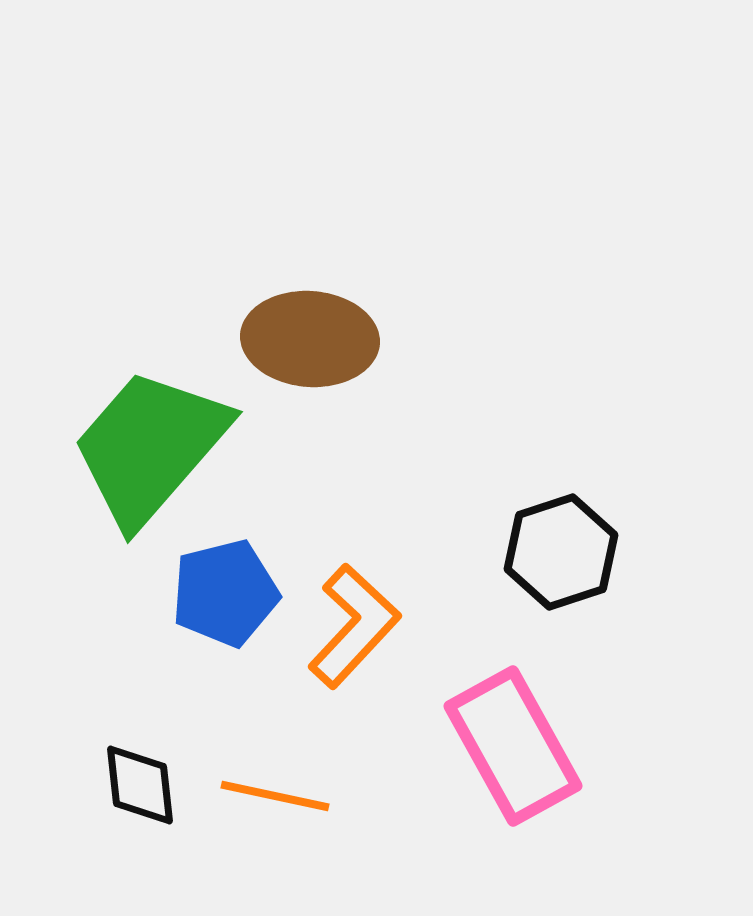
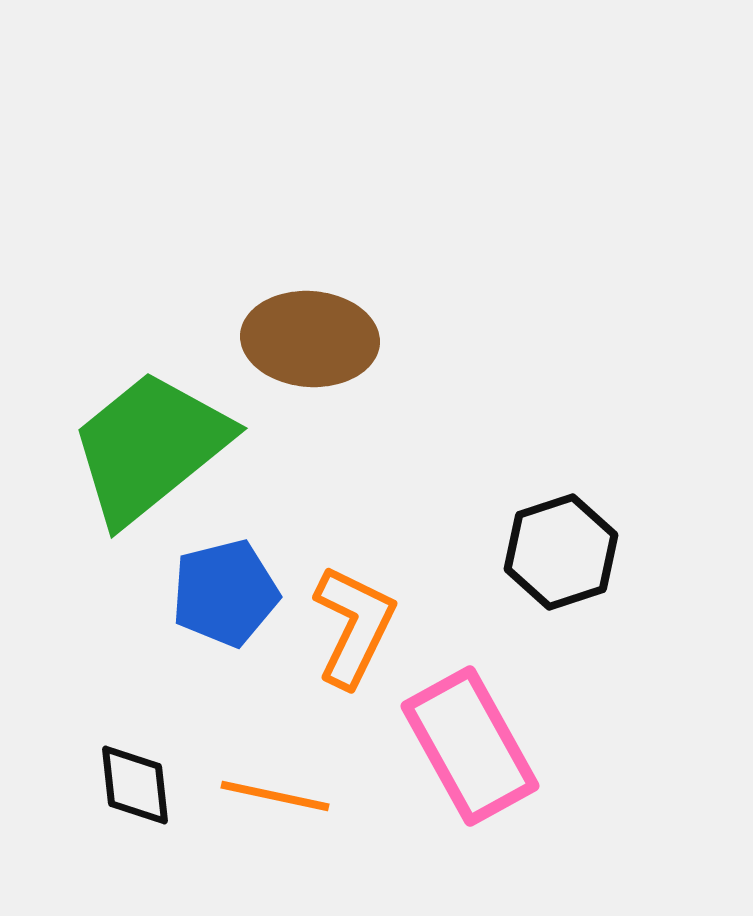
green trapezoid: rotated 10 degrees clockwise
orange L-shape: rotated 17 degrees counterclockwise
pink rectangle: moved 43 px left
black diamond: moved 5 px left
